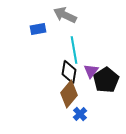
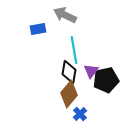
black pentagon: rotated 20 degrees clockwise
